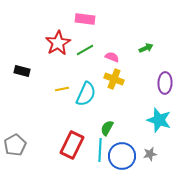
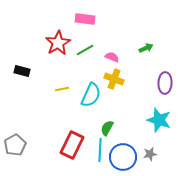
cyan semicircle: moved 5 px right, 1 px down
blue circle: moved 1 px right, 1 px down
